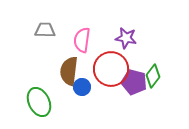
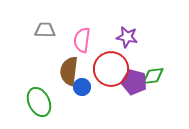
purple star: moved 1 px right, 1 px up
green diamond: rotated 45 degrees clockwise
